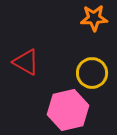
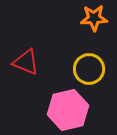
red triangle: rotated 8 degrees counterclockwise
yellow circle: moved 3 px left, 4 px up
